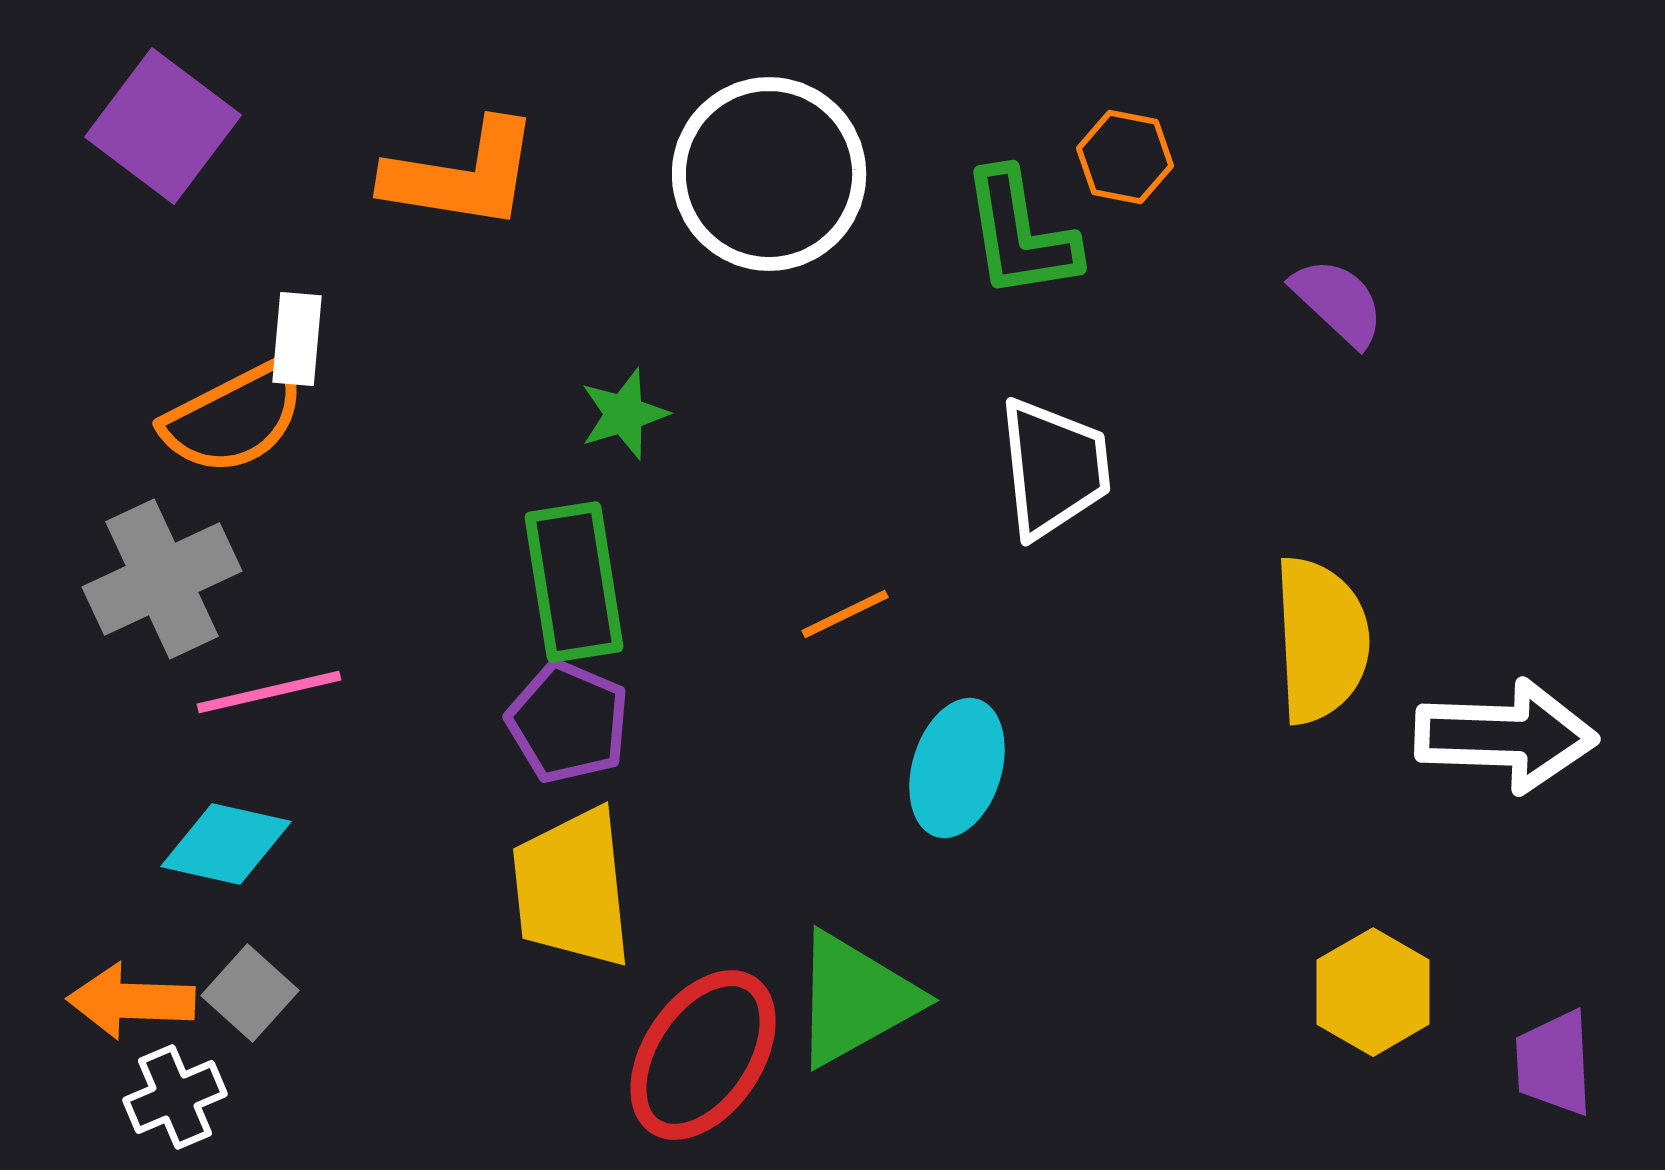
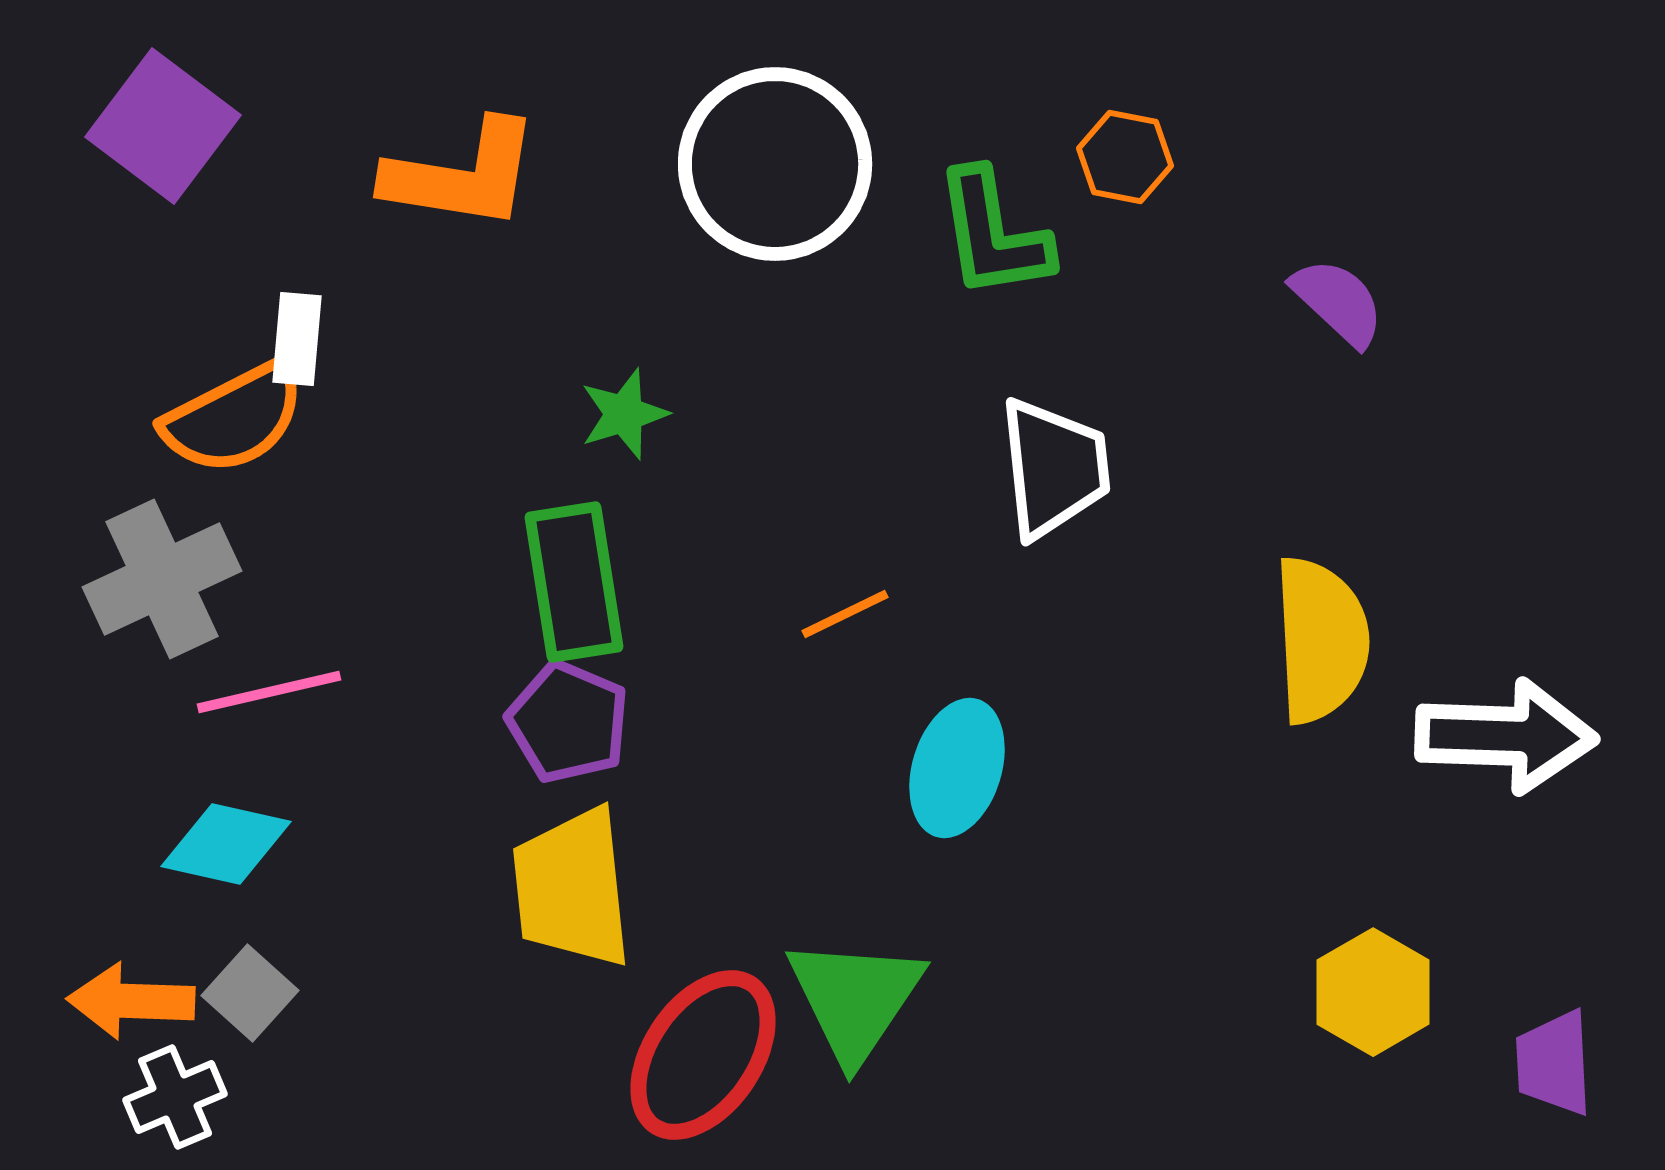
white circle: moved 6 px right, 10 px up
green L-shape: moved 27 px left
green triangle: rotated 27 degrees counterclockwise
